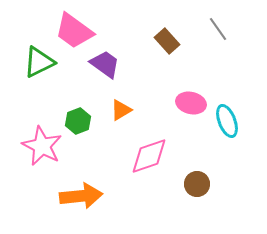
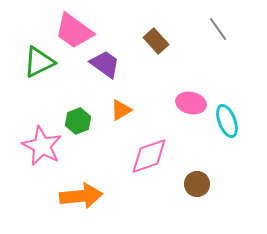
brown rectangle: moved 11 px left
